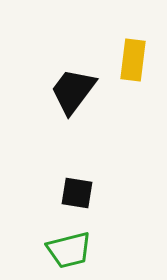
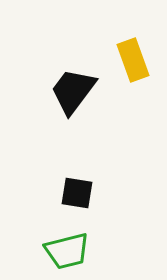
yellow rectangle: rotated 27 degrees counterclockwise
green trapezoid: moved 2 px left, 1 px down
